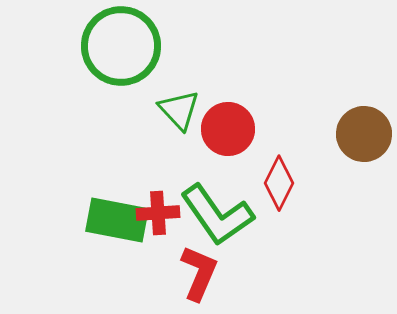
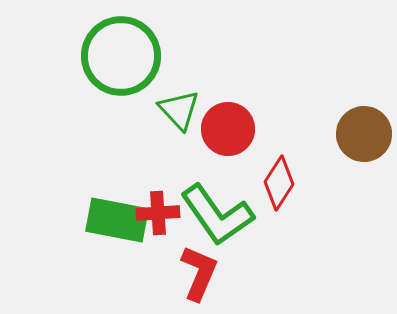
green circle: moved 10 px down
red diamond: rotated 6 degrees clockwise
